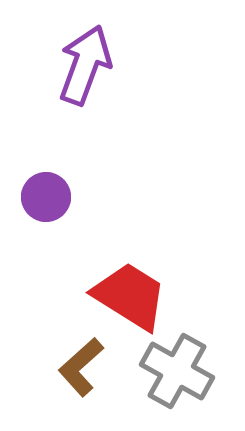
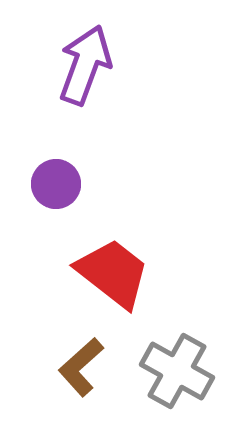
purple circle: moved 10 px right, 13 px up
red trapezoid: moved 17 px left, 23 px up; rotated 6 degrees clockwise
